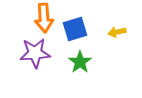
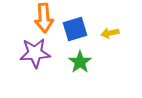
yellow arrow: moved 7 px left, 1 px down
